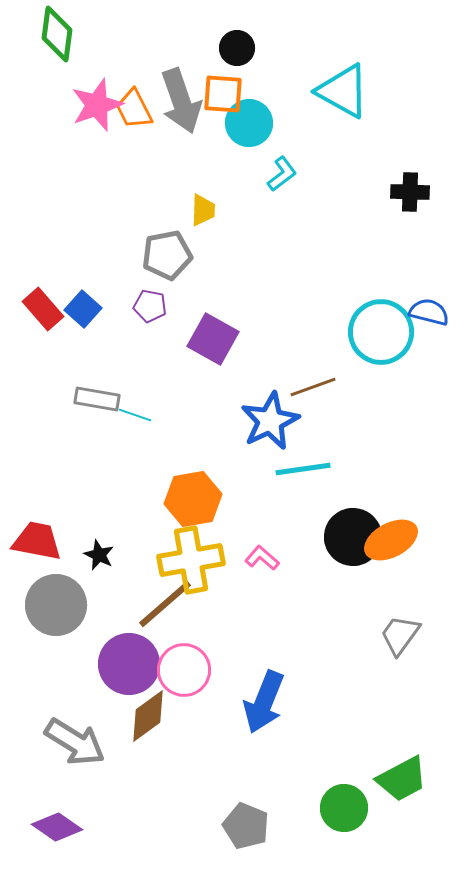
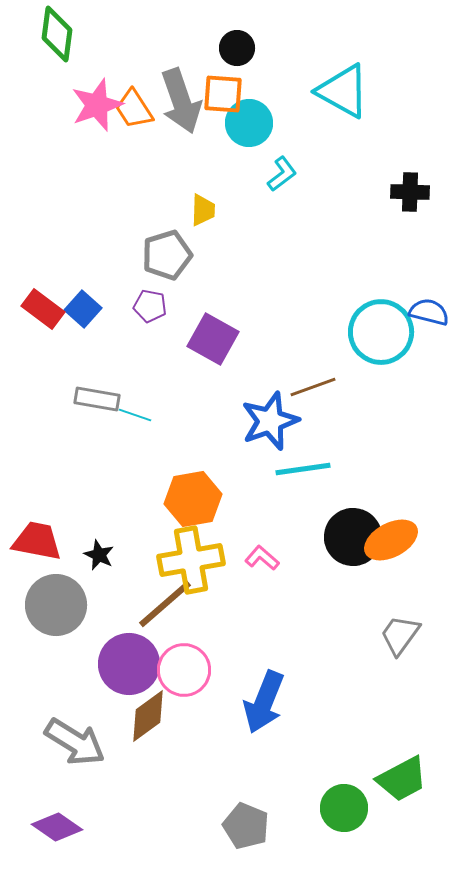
orange trapezoid at (134, 109): rotated 6 degrees counterclockwise
gray pentagon at (167, 255): rotated 6 degrees counterclockwise
red rectangle at (43, 309): rotated 12 degrees counterclockwise
blue star at (270, 421): rotated 6 degrees clockwise
